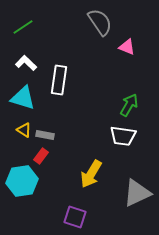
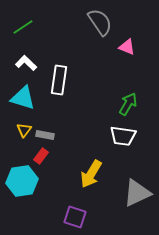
green arrow: moved 1 px left, 1 px up
yellow triangle: rotated 35 degrees clockwise
